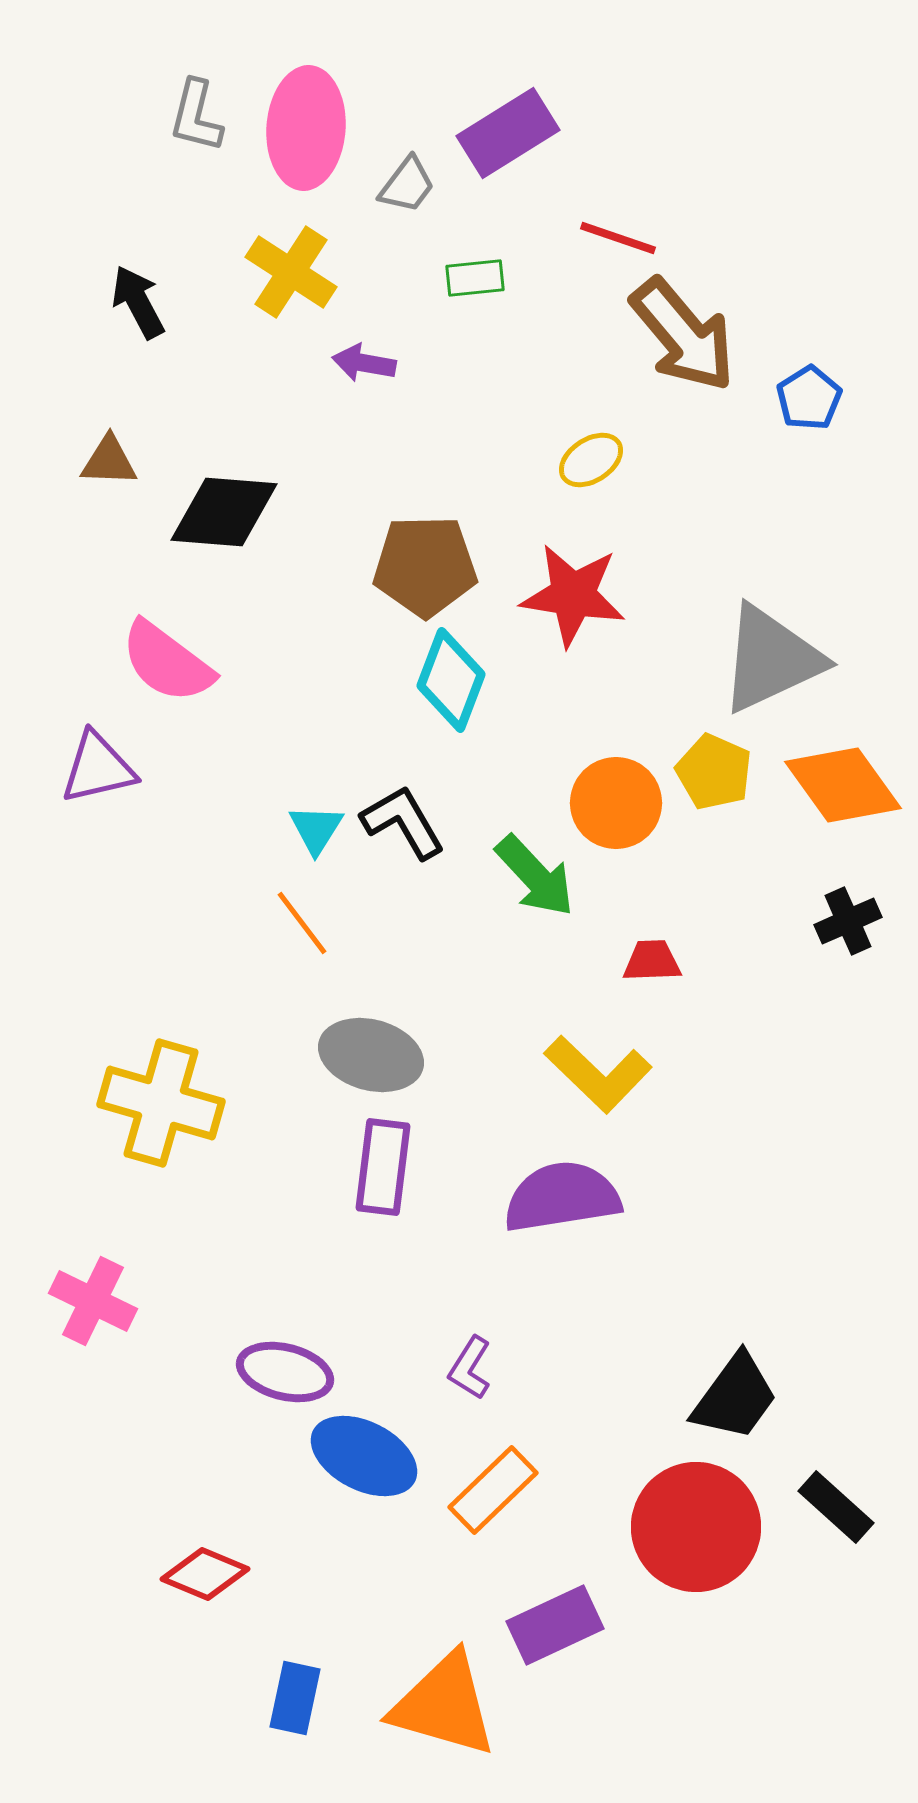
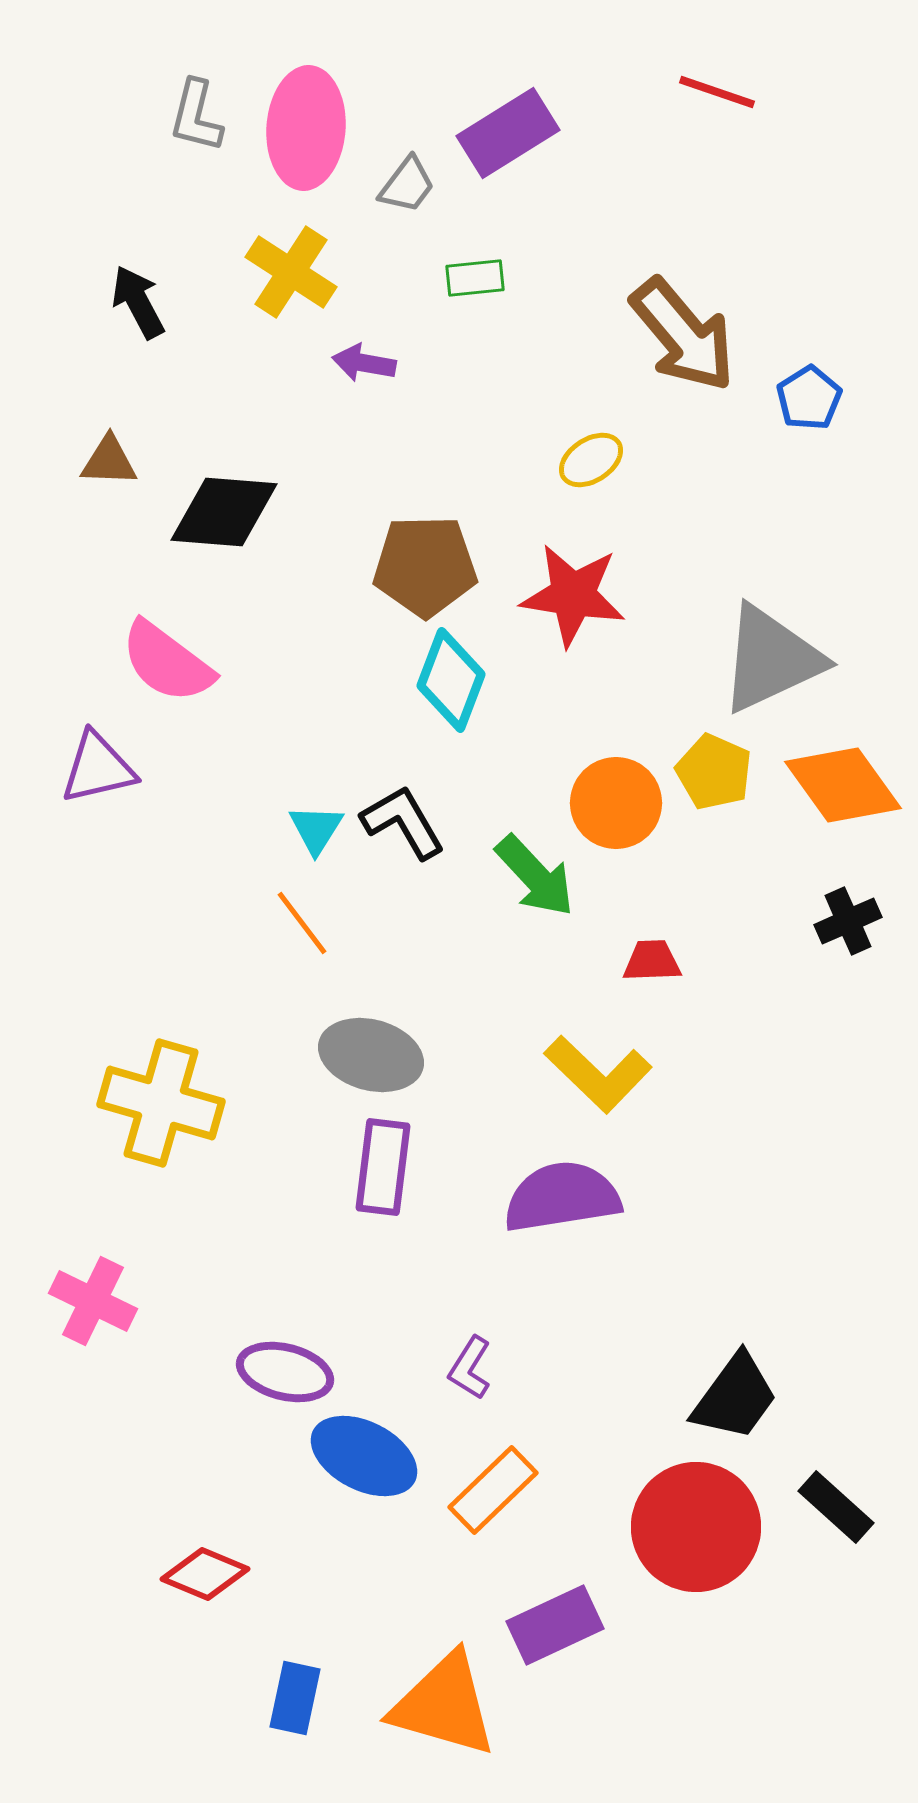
red line at (618, 238): moved 99 px right, 146 px up
